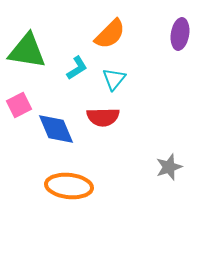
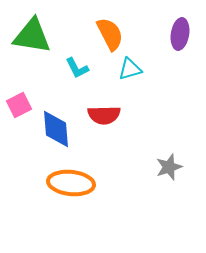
orange semicircle: rotated 72 degrees counterclockwise
green triangle: moved 5 px right, 15 px up
cyan L-shape: rotated 95 degrees clockwise
cyan triangle: moved 16 px right, 10 px up; rotated 35 degrees clockwise
red semicircle: moved 1 px right, 2 px up
blue diamond: rotated 18 degrees clockwise
orange ellipse: moved 2 px right, 3 px up
